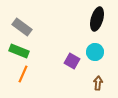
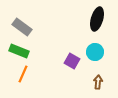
brown arrow: moved 1 px up
